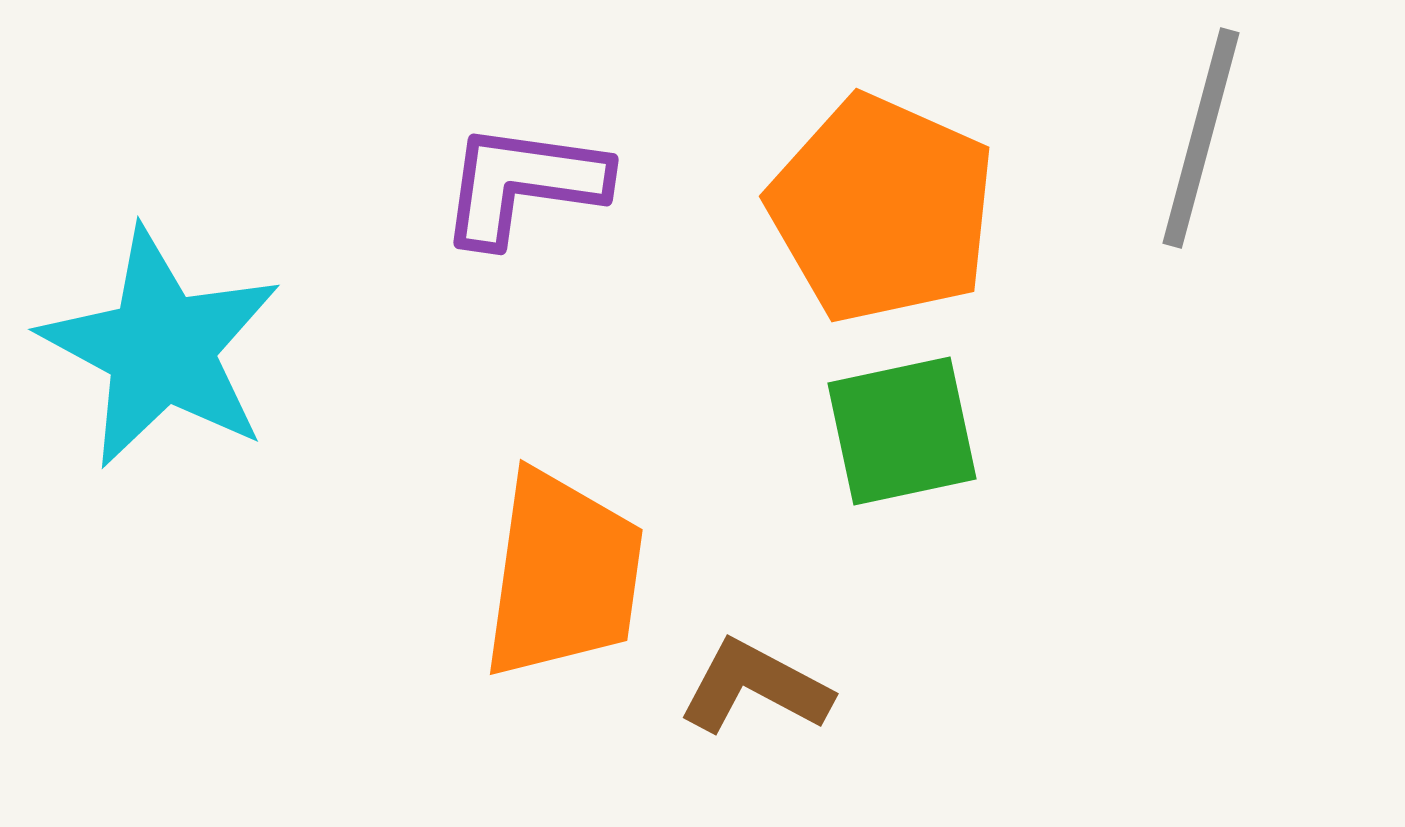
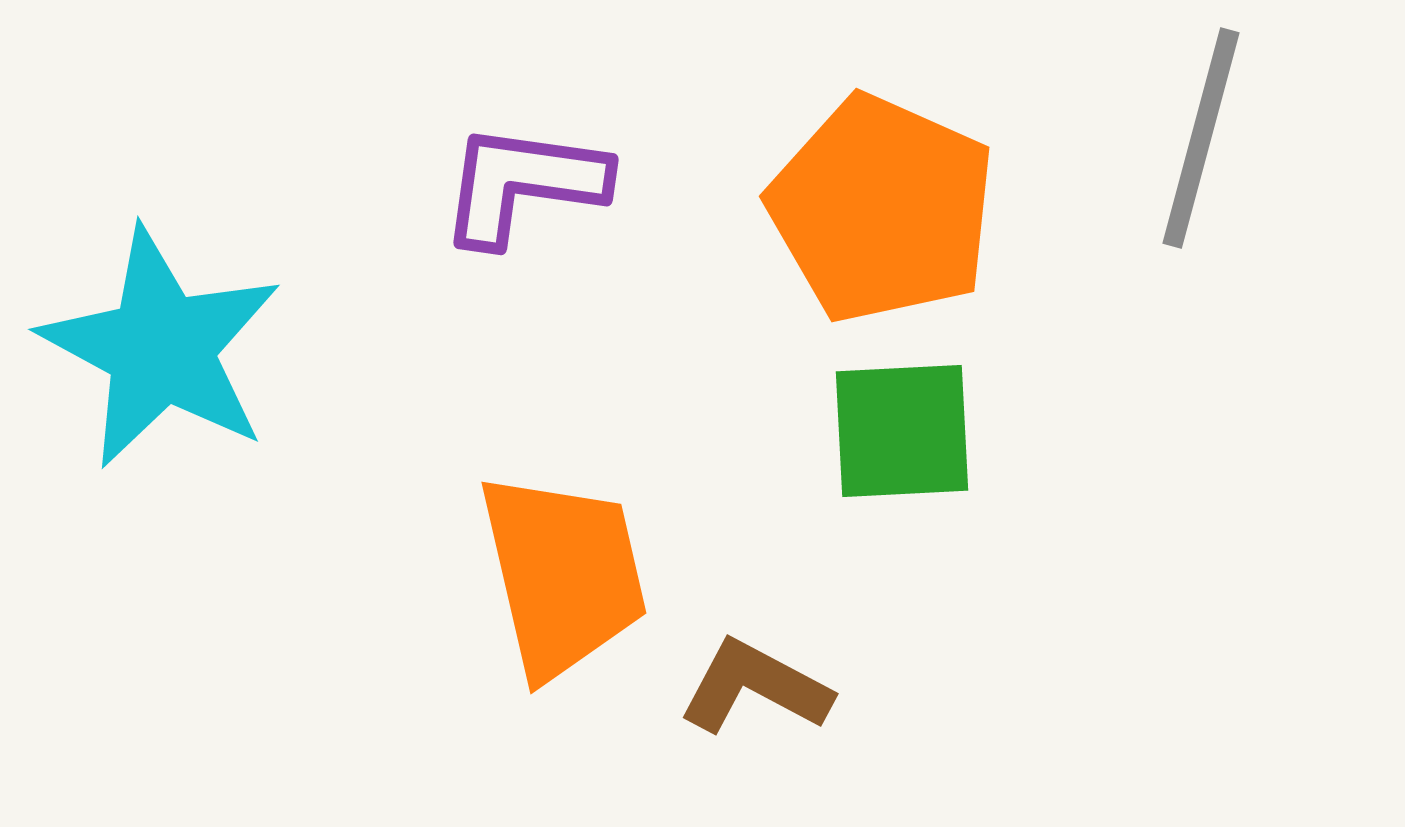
green square: rotated 9 degrees clockwise
orange trapezoid: rotated 21 degrees counterclockwise
